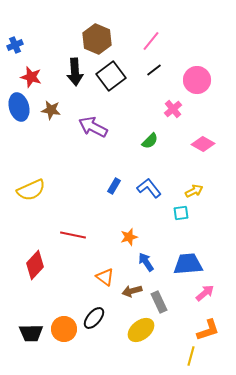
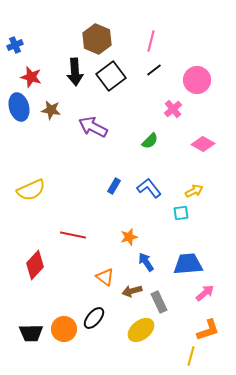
pink line: rotated 25 degrees counterclockwise
